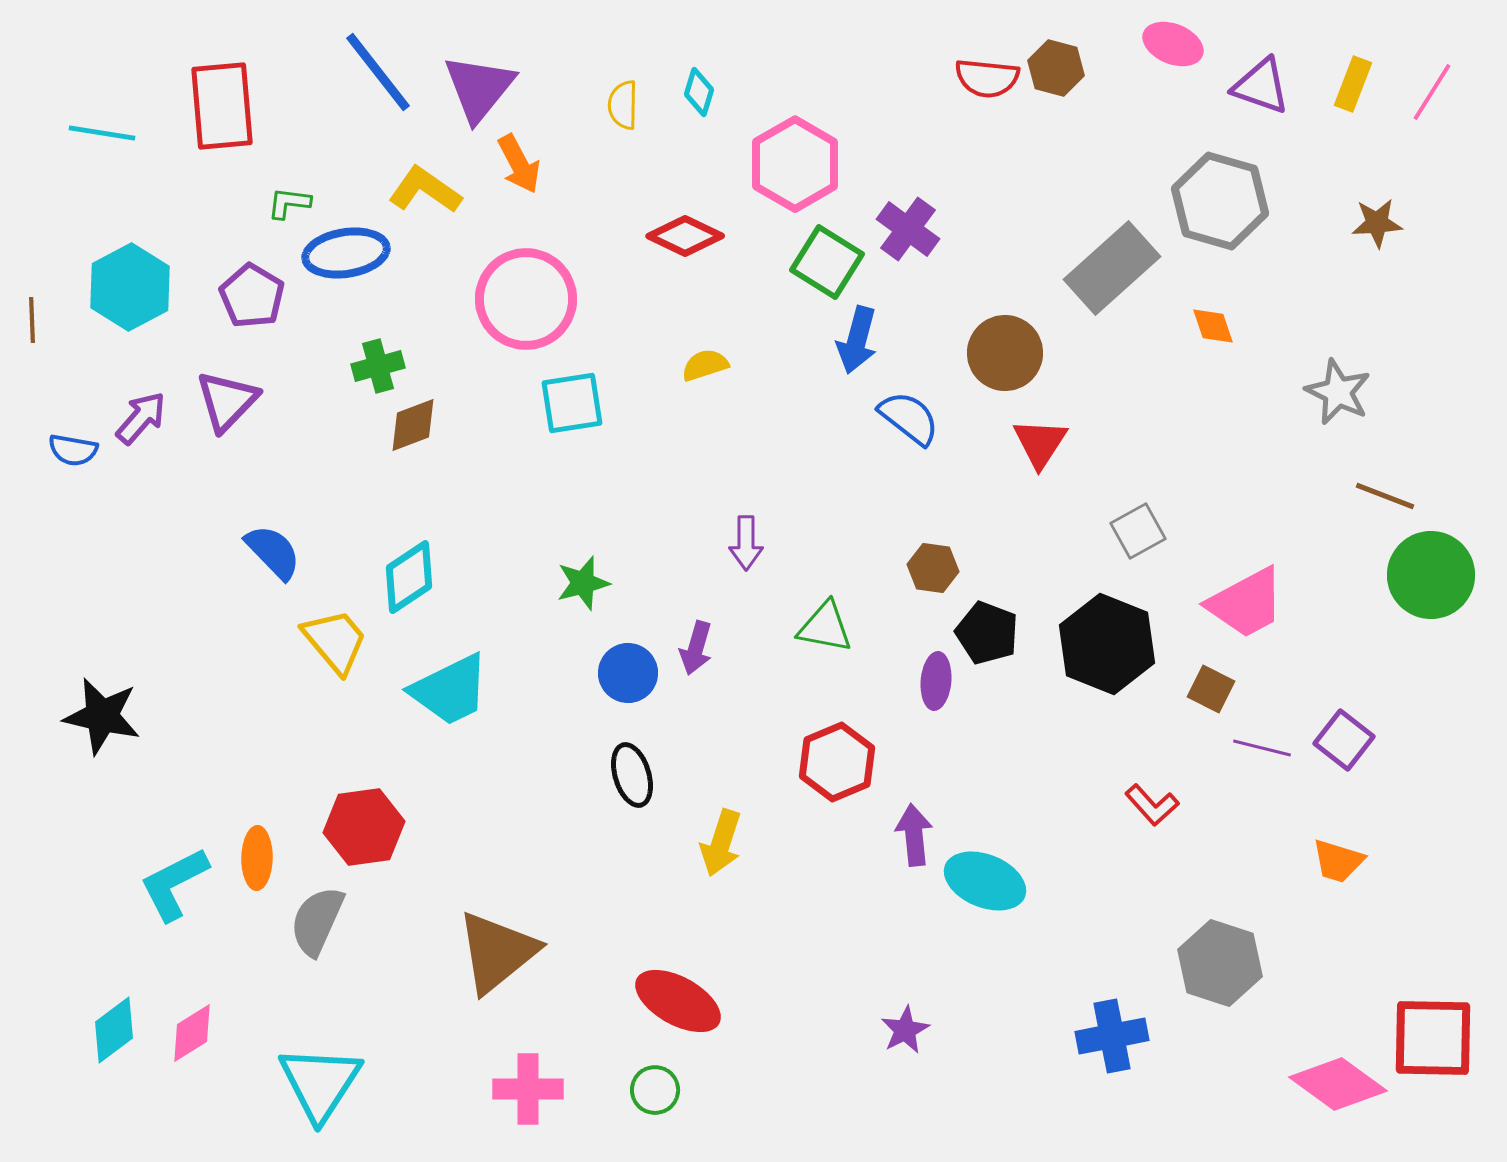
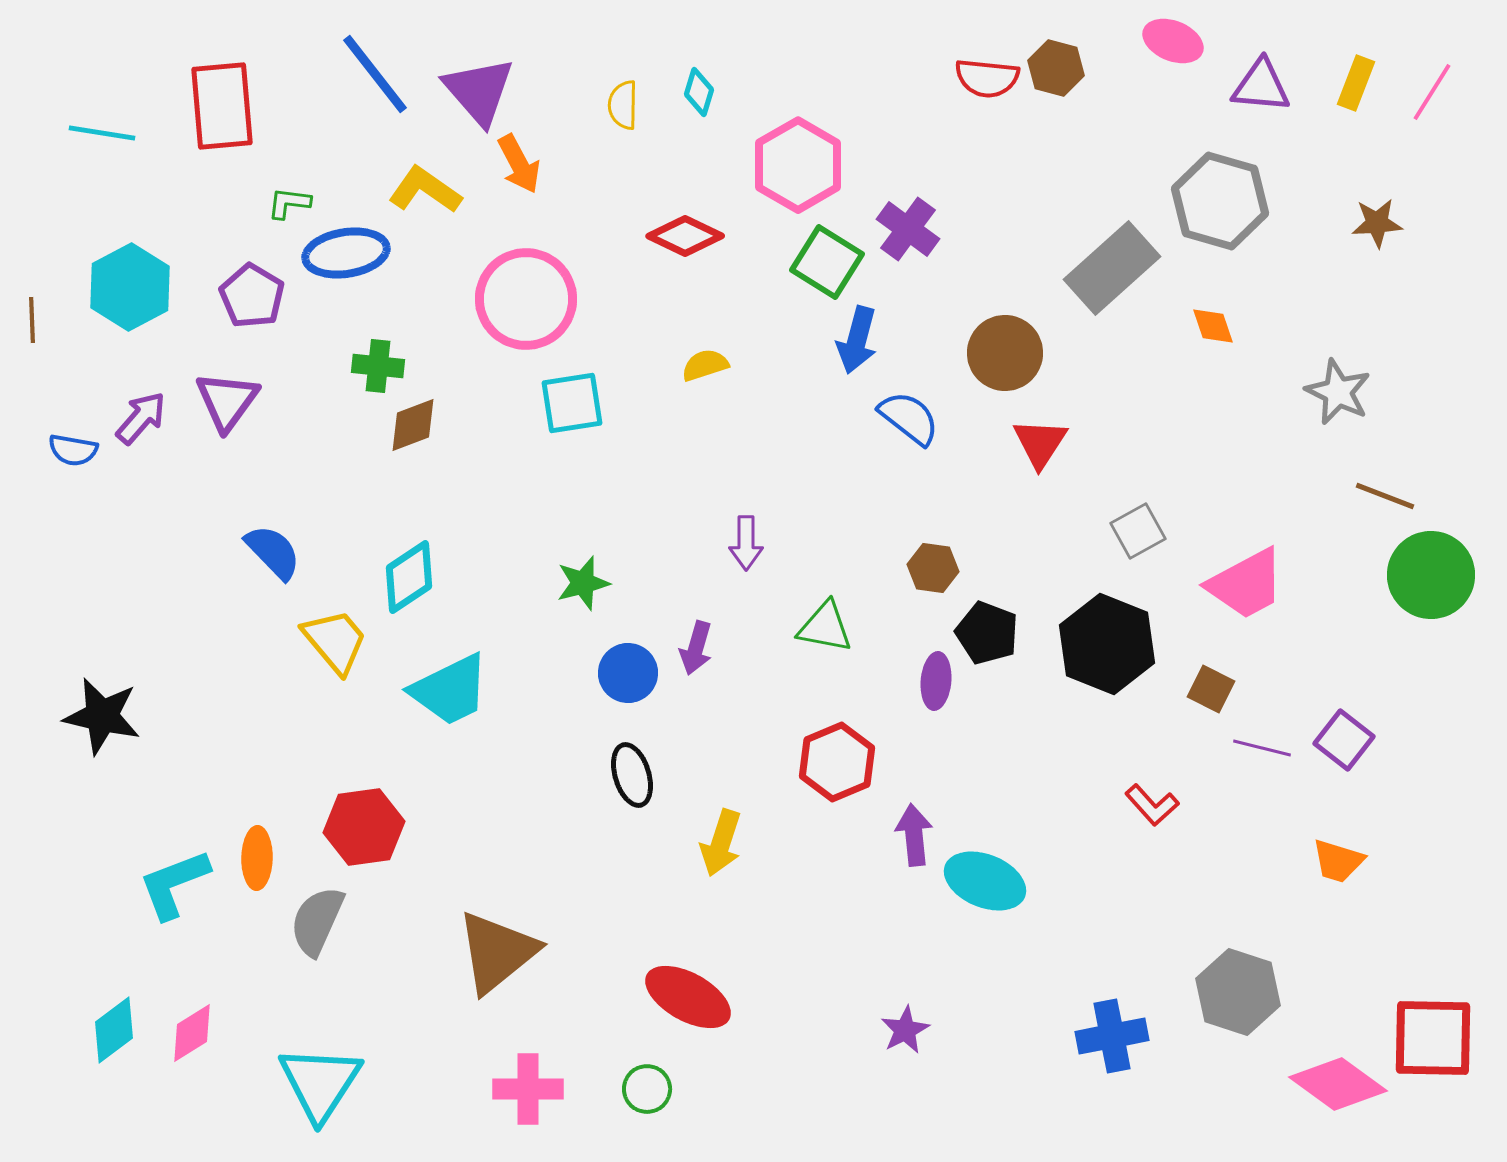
pink ellipse at (1173, 44): moved 3 px up
blue line at (378, 72): moved 3 px left, 2 px down
yellow rectangle at (1353, 84): moved 3 px right, 1 px up
purple triangle at (1261, 86): rotated 14 degrees counterclockwise
purple triangle at (479, 88): moved 3 px down; rotated 20 degrees counterclockwise
pink hexagon at (795, 164): moved 3 px right, 1 px down
green cross at (378, 366): rotated 21 degrees clockwise
purple triangle at (227, 401): rotated 8 degrees counterclockwise
pink trapezoid at (1246, 603): moved 19 px up
cyan L-shape at (174, 884): rotated 6 degrees clockwise
gray hexagon at (1220, 963): moved 18 px right, 29 px down
red ellipse at (678, 1001): moved 10 px right, 4 px up
green circle at (655, 1090): moved 8 px left, 1 px up
